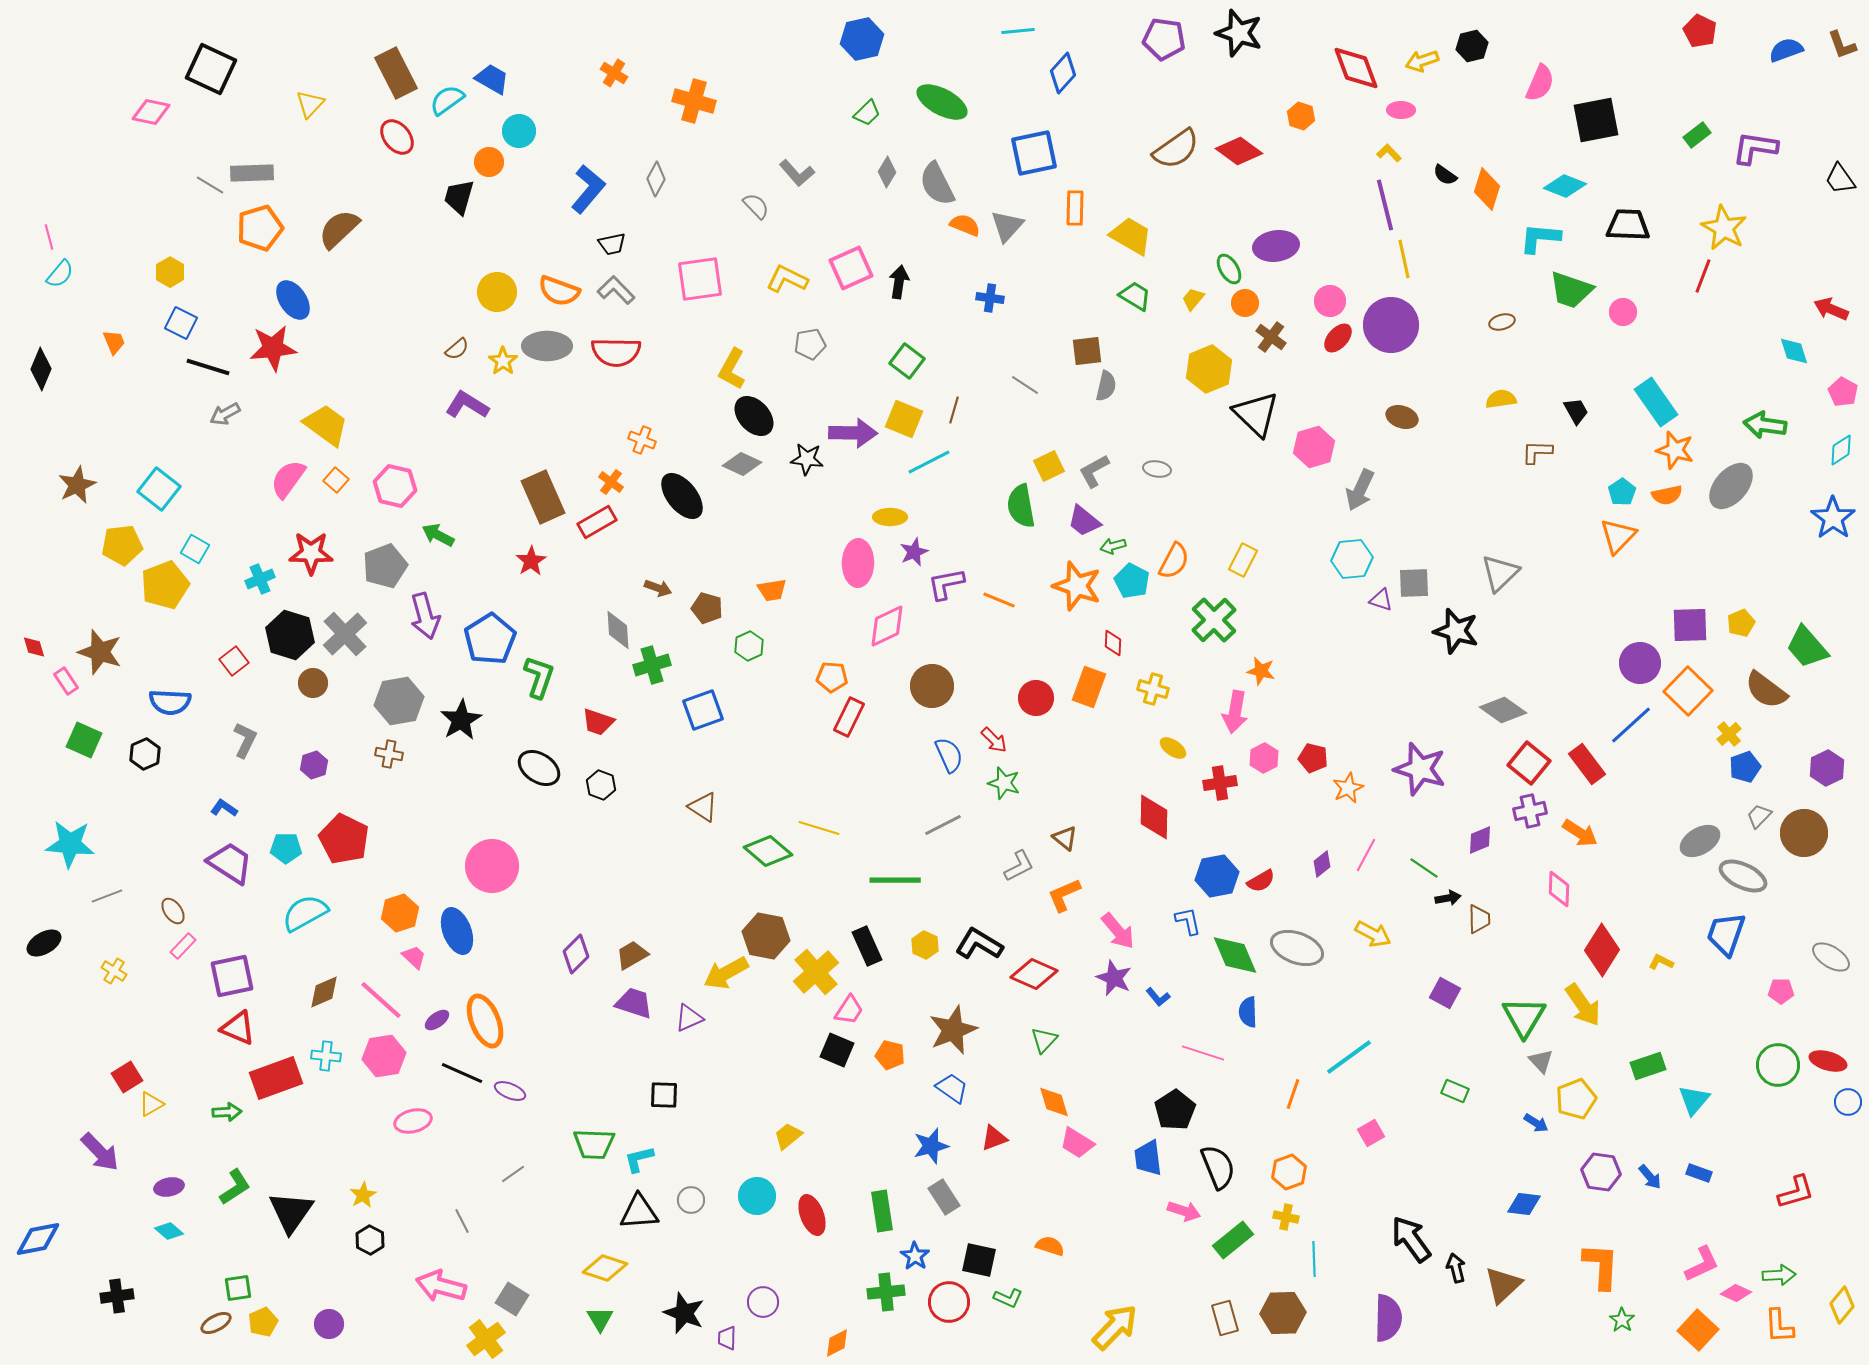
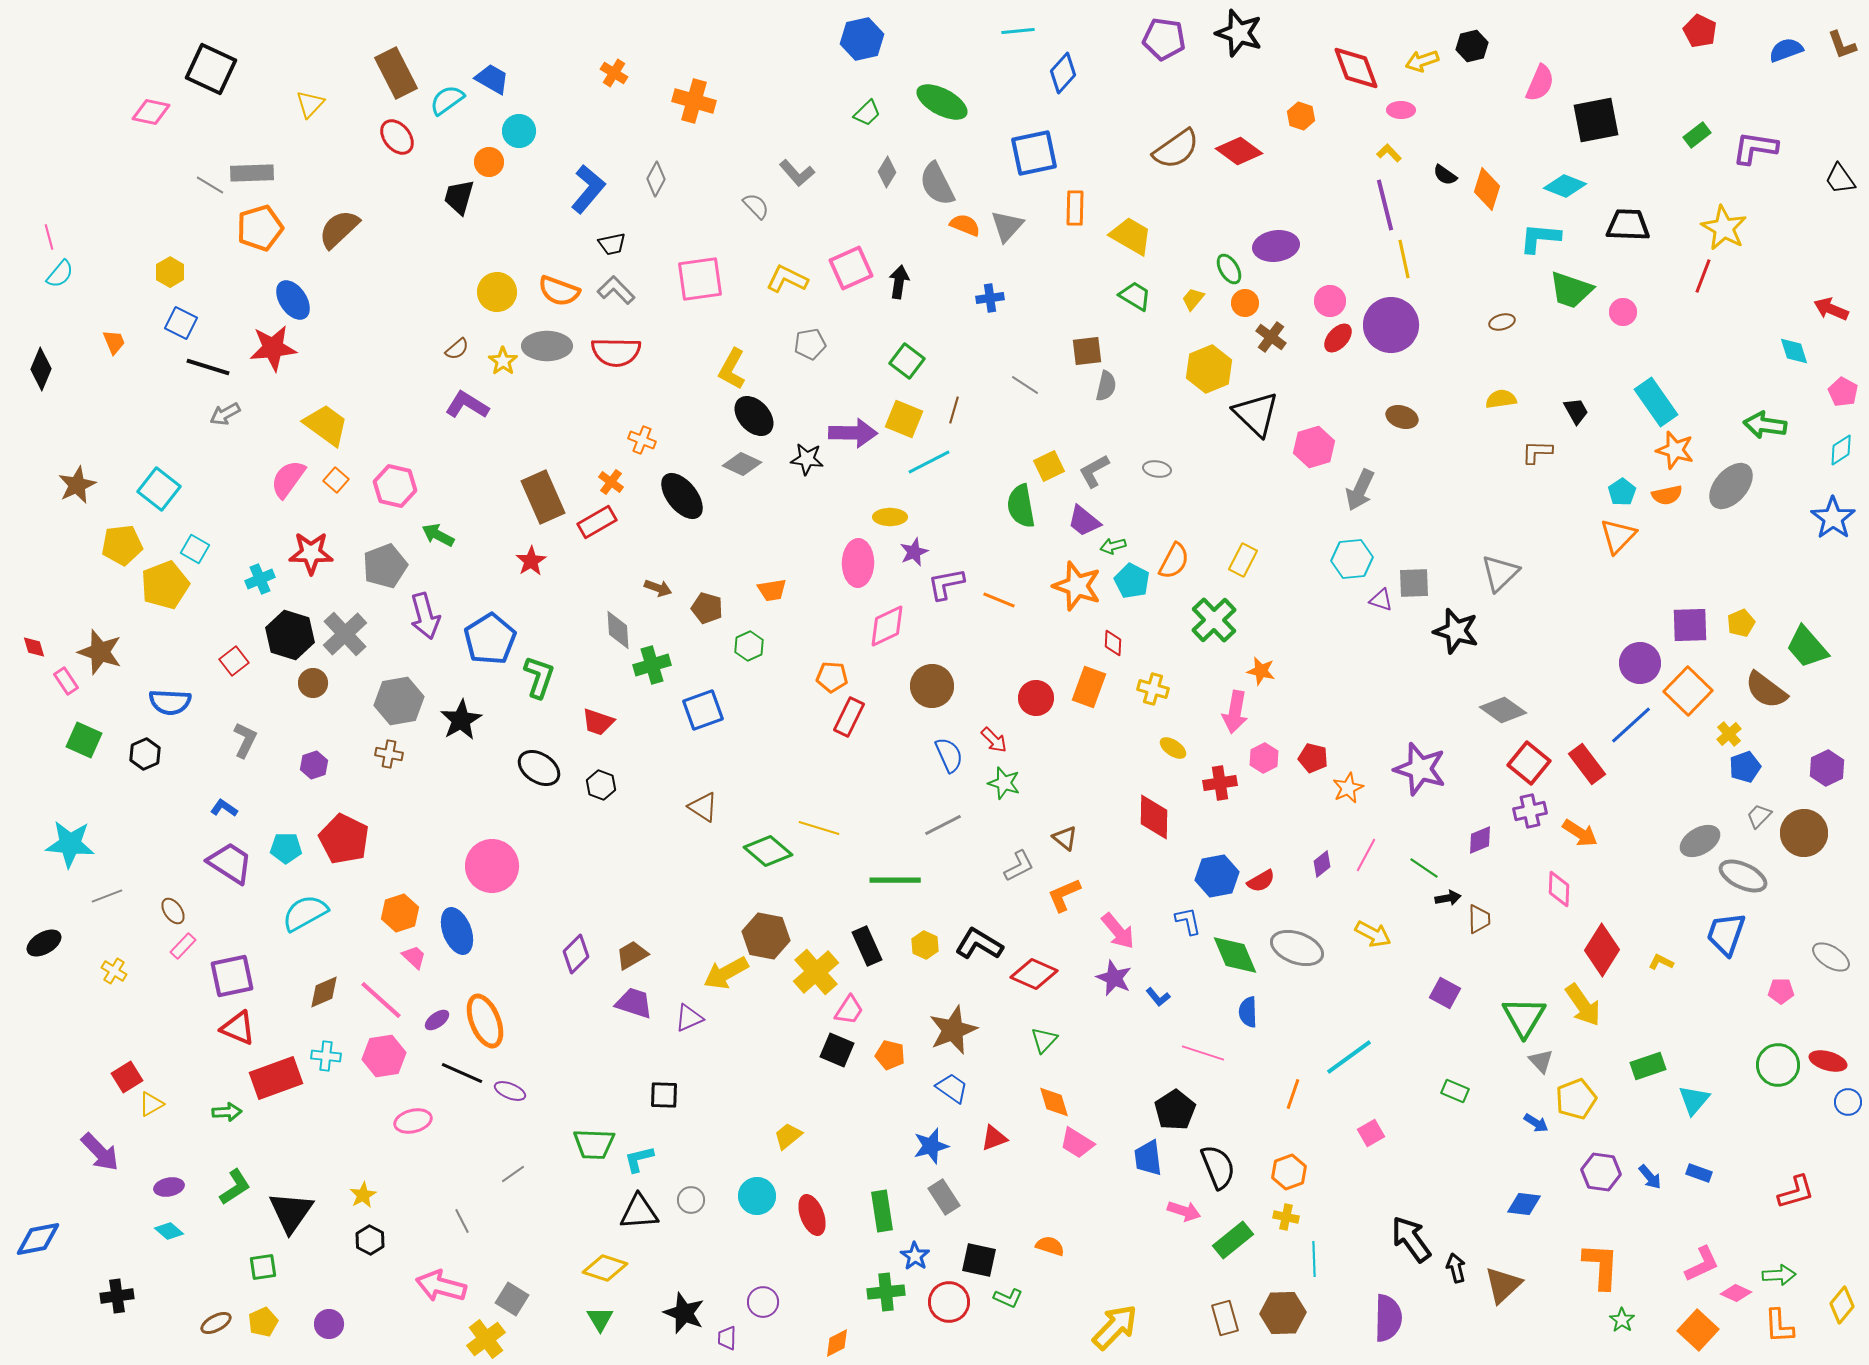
blue cross at (990, 298): rotated 16 degrees counterclockwise
green square at (238, 1288): moved 25 px right, 21 px up
